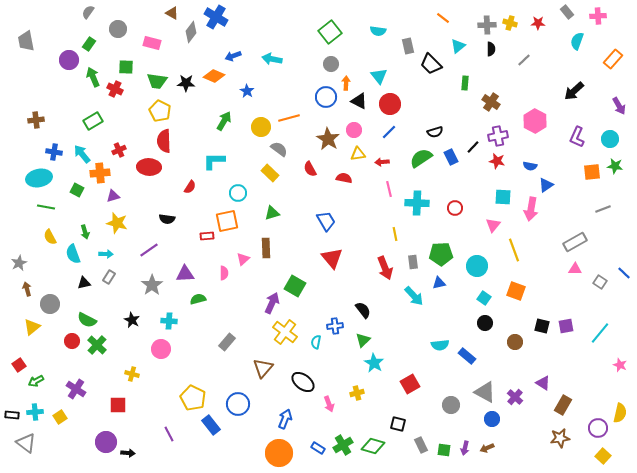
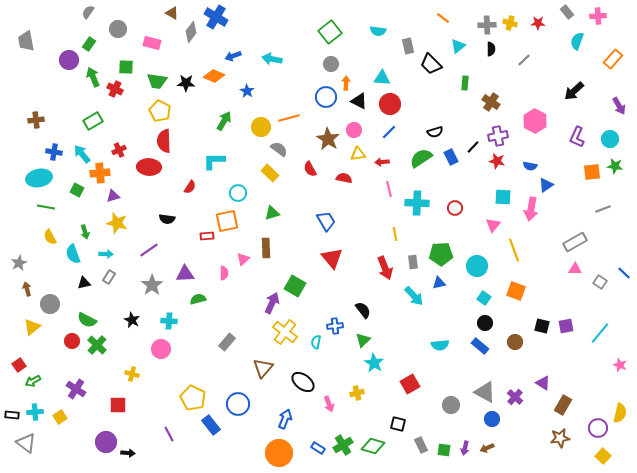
cyan triangle at (379, 76): moved 3 px right, 2 px down; rotated 48 degrees counterclockwise
blue rectangle at (467, 356): moved 13 px right, 10 px up
green arrow at (36, 381): moved 3 px left
